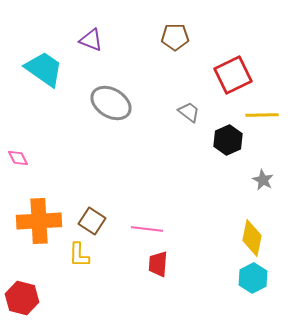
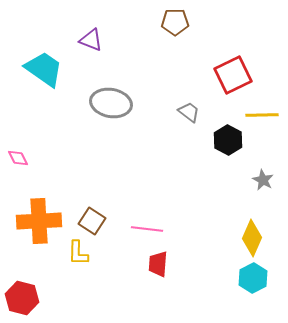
brown pentagon: moved 15 px up
gray ellipse: rotated 21 degrees counterclockwise
black hexagon: rotated 8 degrees counterclockwise
yellow diamond: rotated 12 degrees clockwise
yellow L-shape: moved 1 px left, 2 px up
